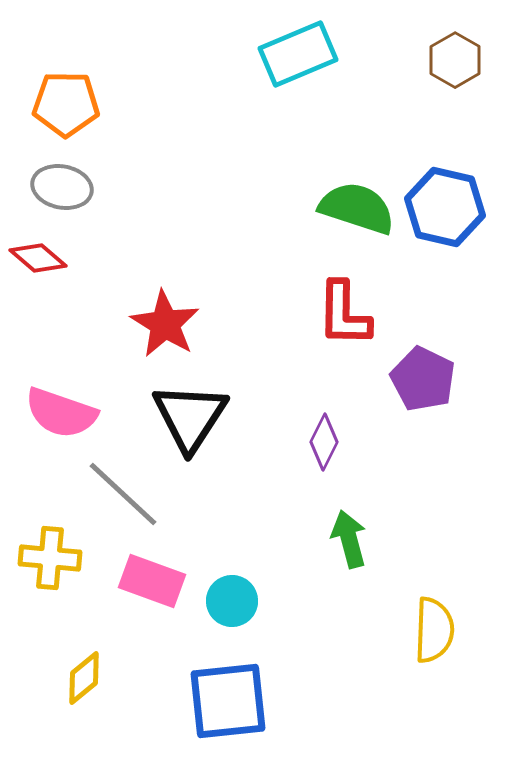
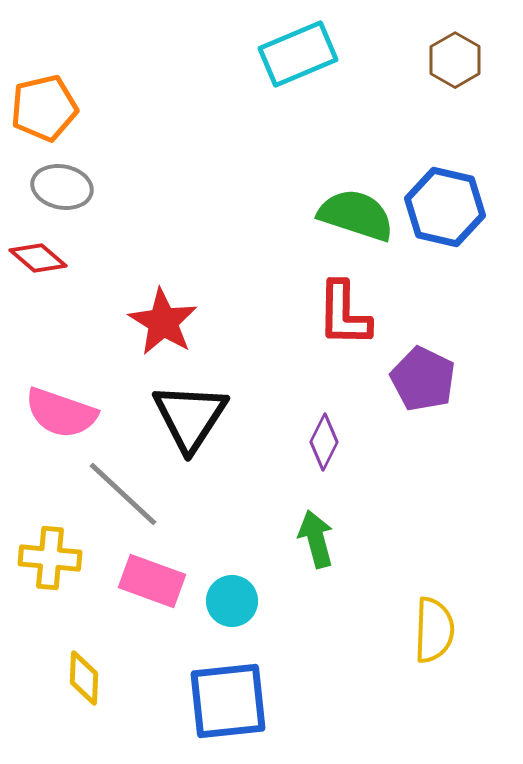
orange pentagon: moved 22 px left, 4 px down; rotated 14 degrees counterclockwise
green semicircle: moved 1 px left, 7 px down
red star: moved 2 px left, 2 px up
green arrow: moved 33 px left
yellow diamond: rotated 48 degrees counterclockwise
